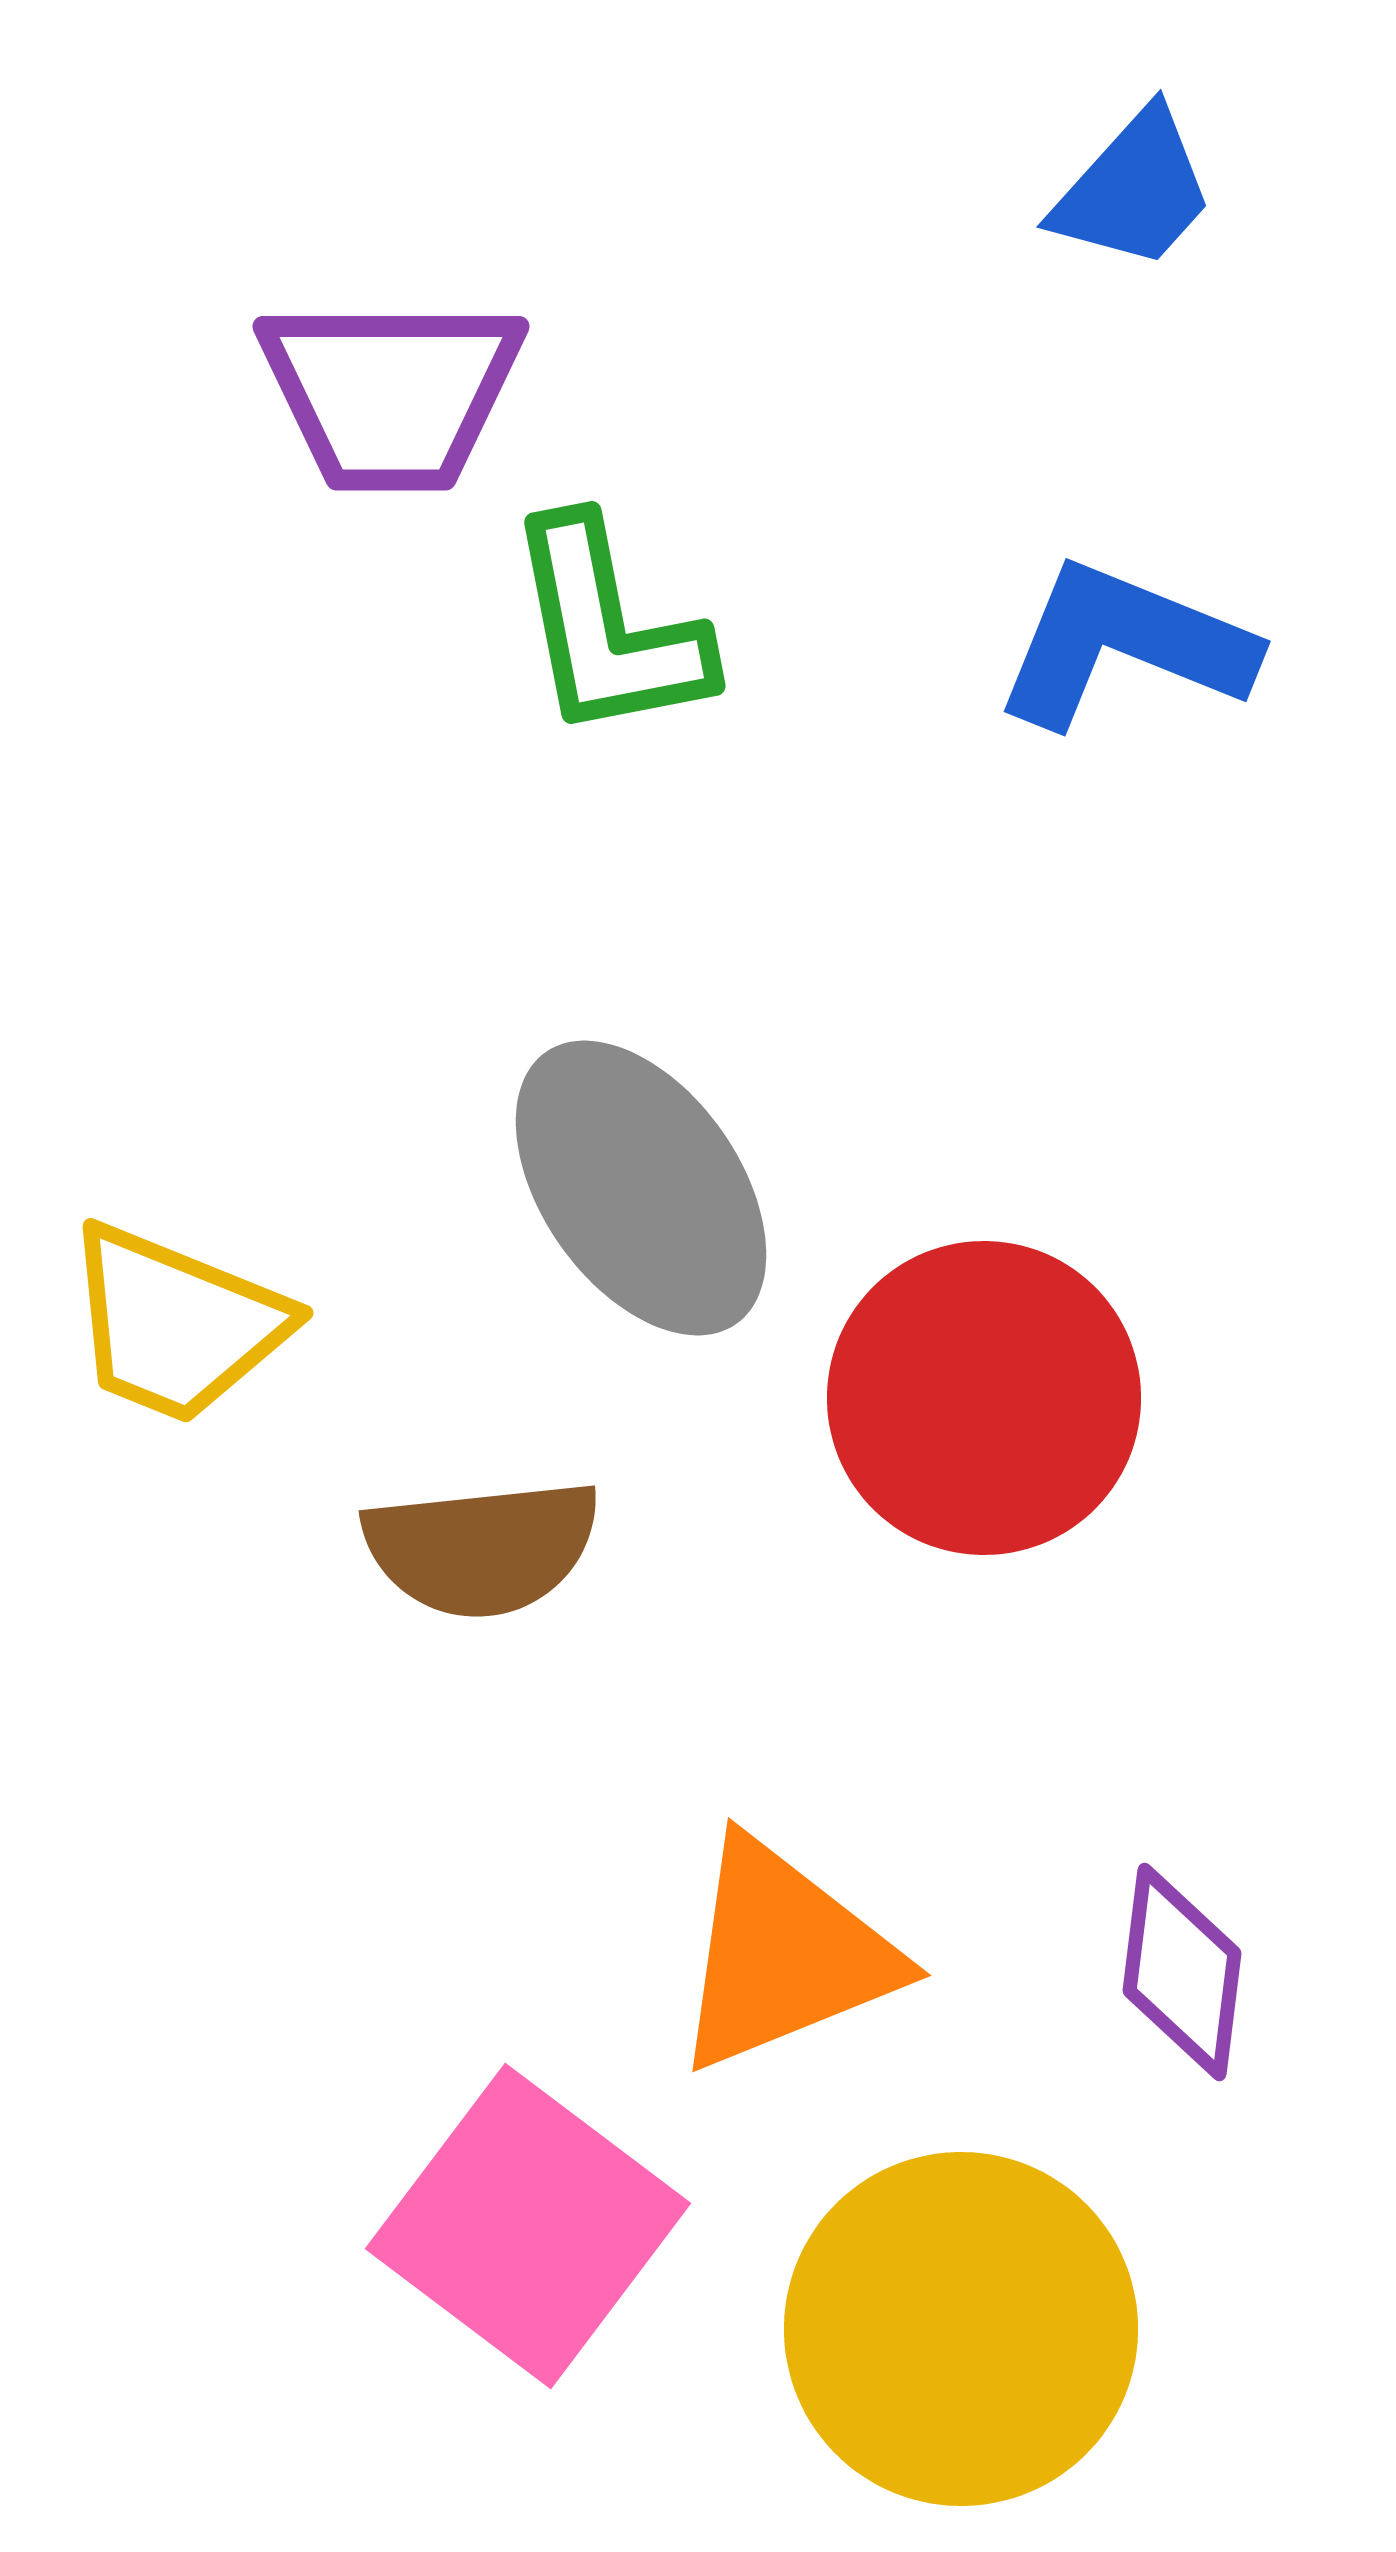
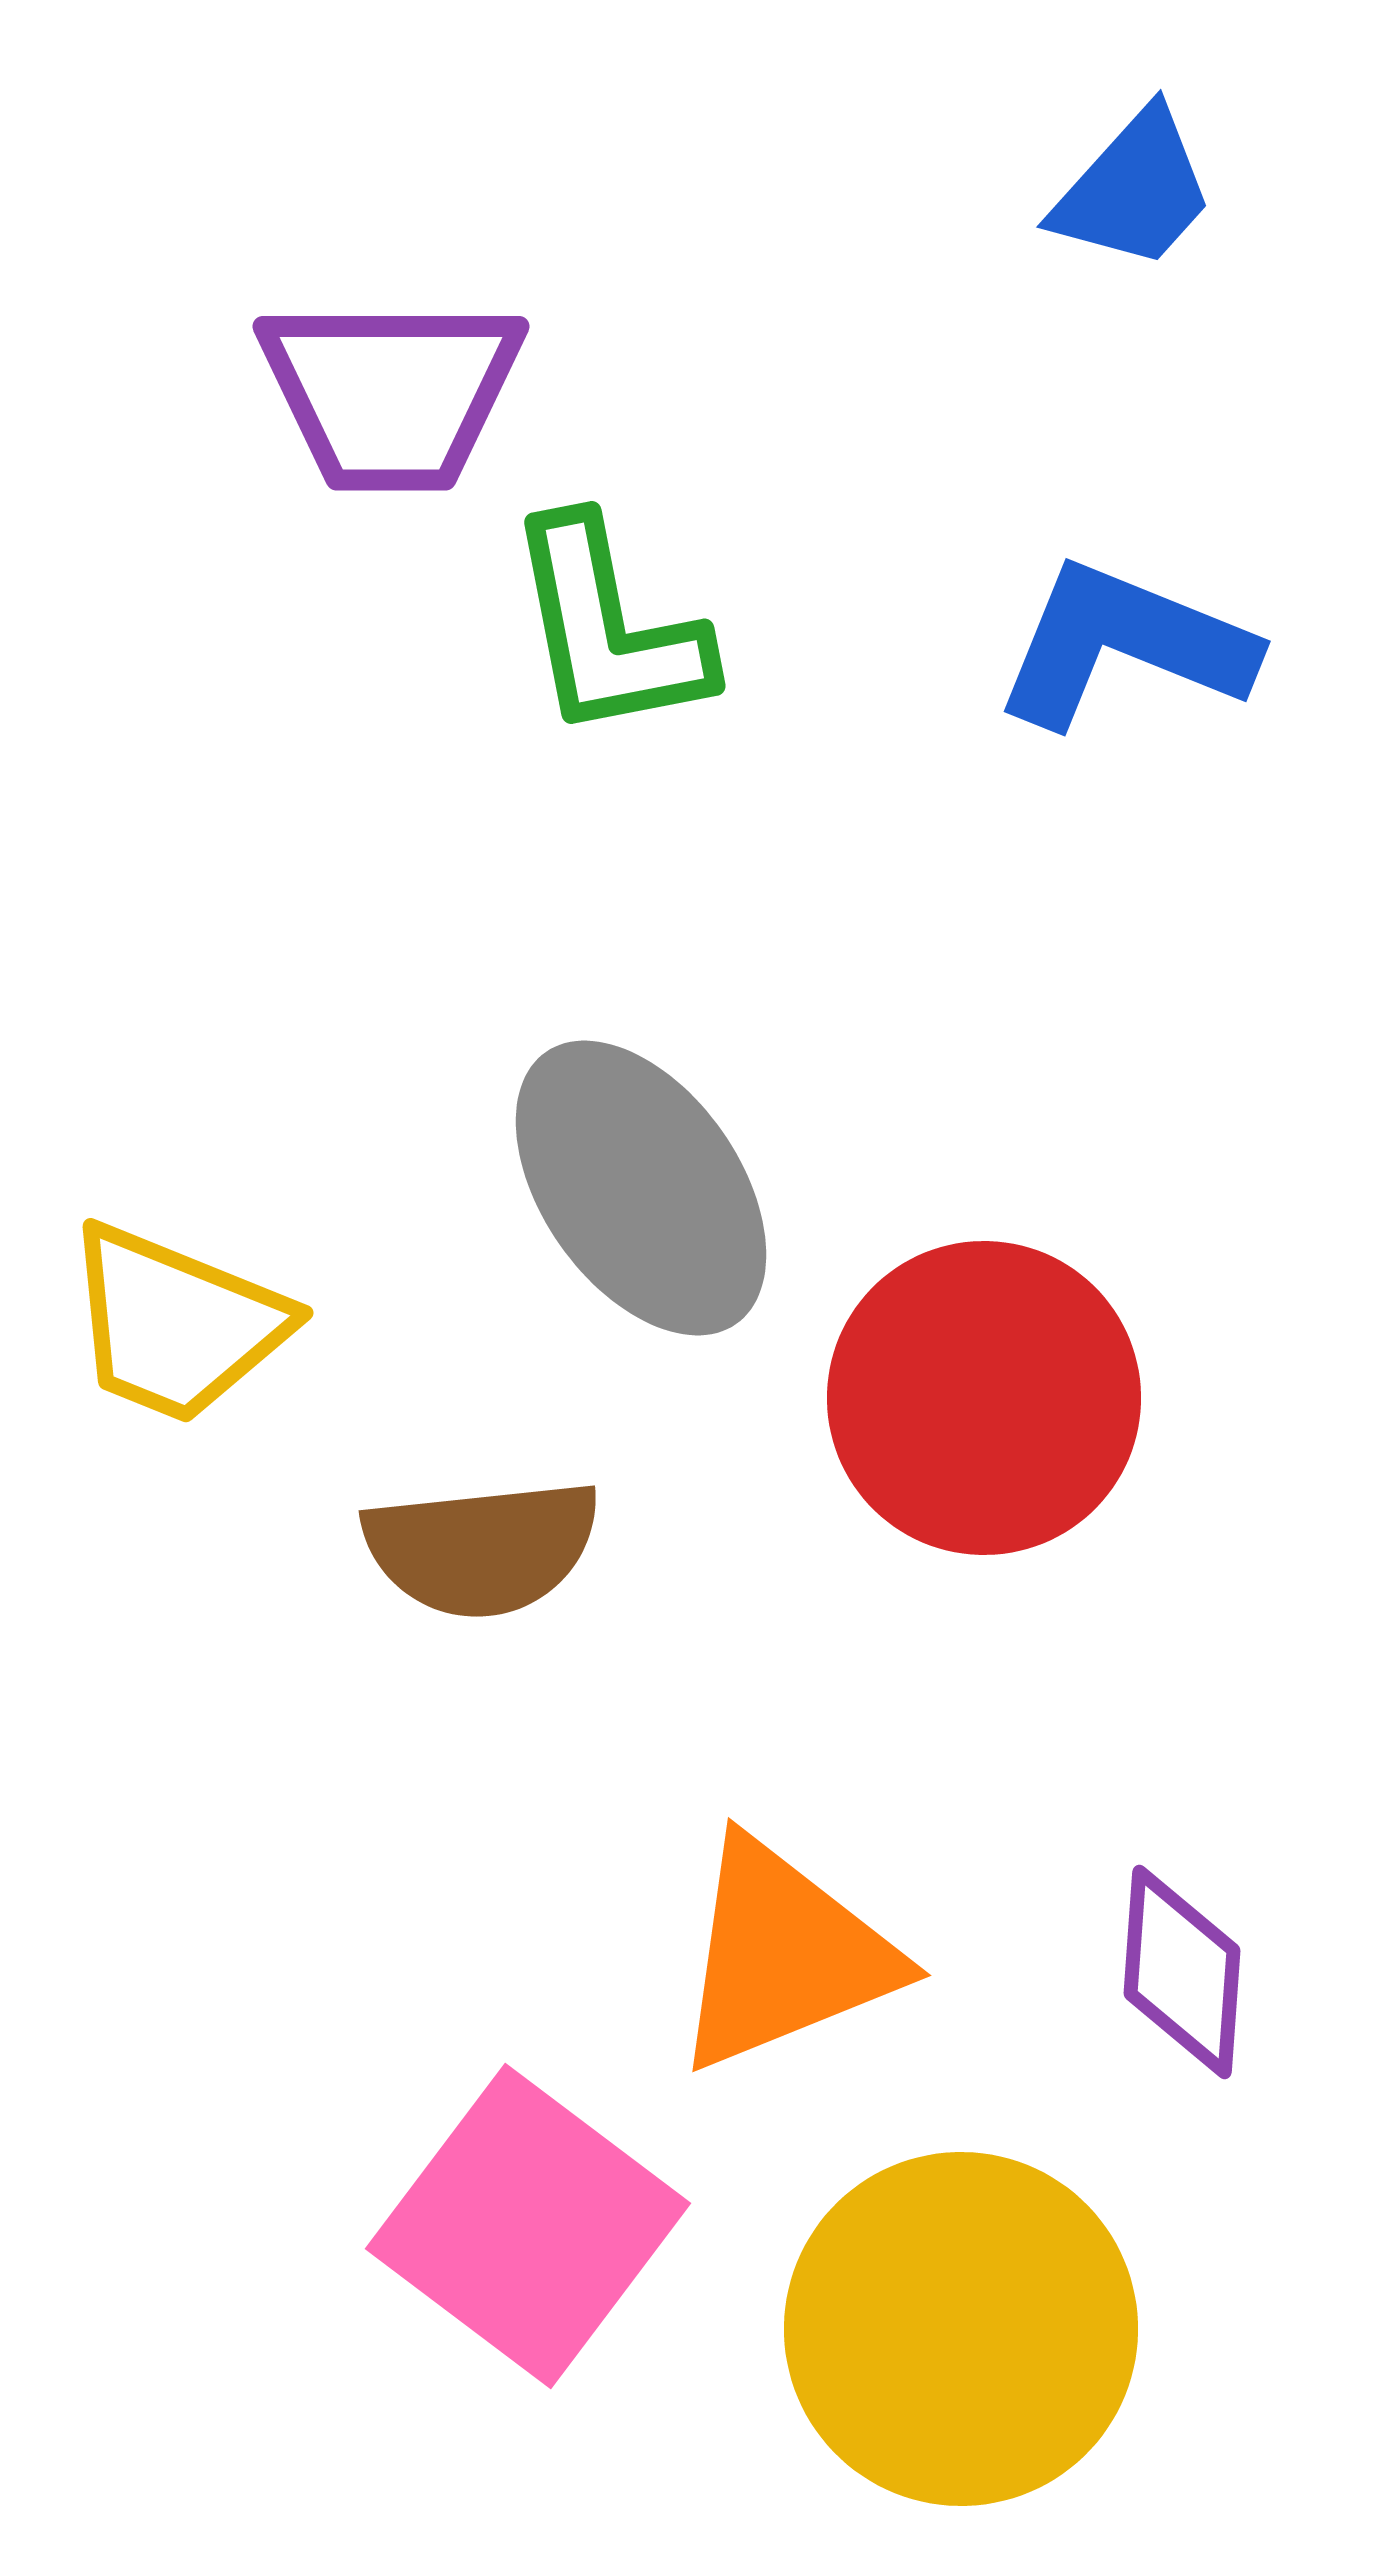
purple diamond: rotated 3 degrees counterclockwise
